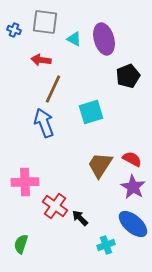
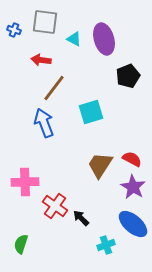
brown line: moved 1 px right, 1 px up; rotated 12 degrees clockwise
black arrow: moved 1 px right
